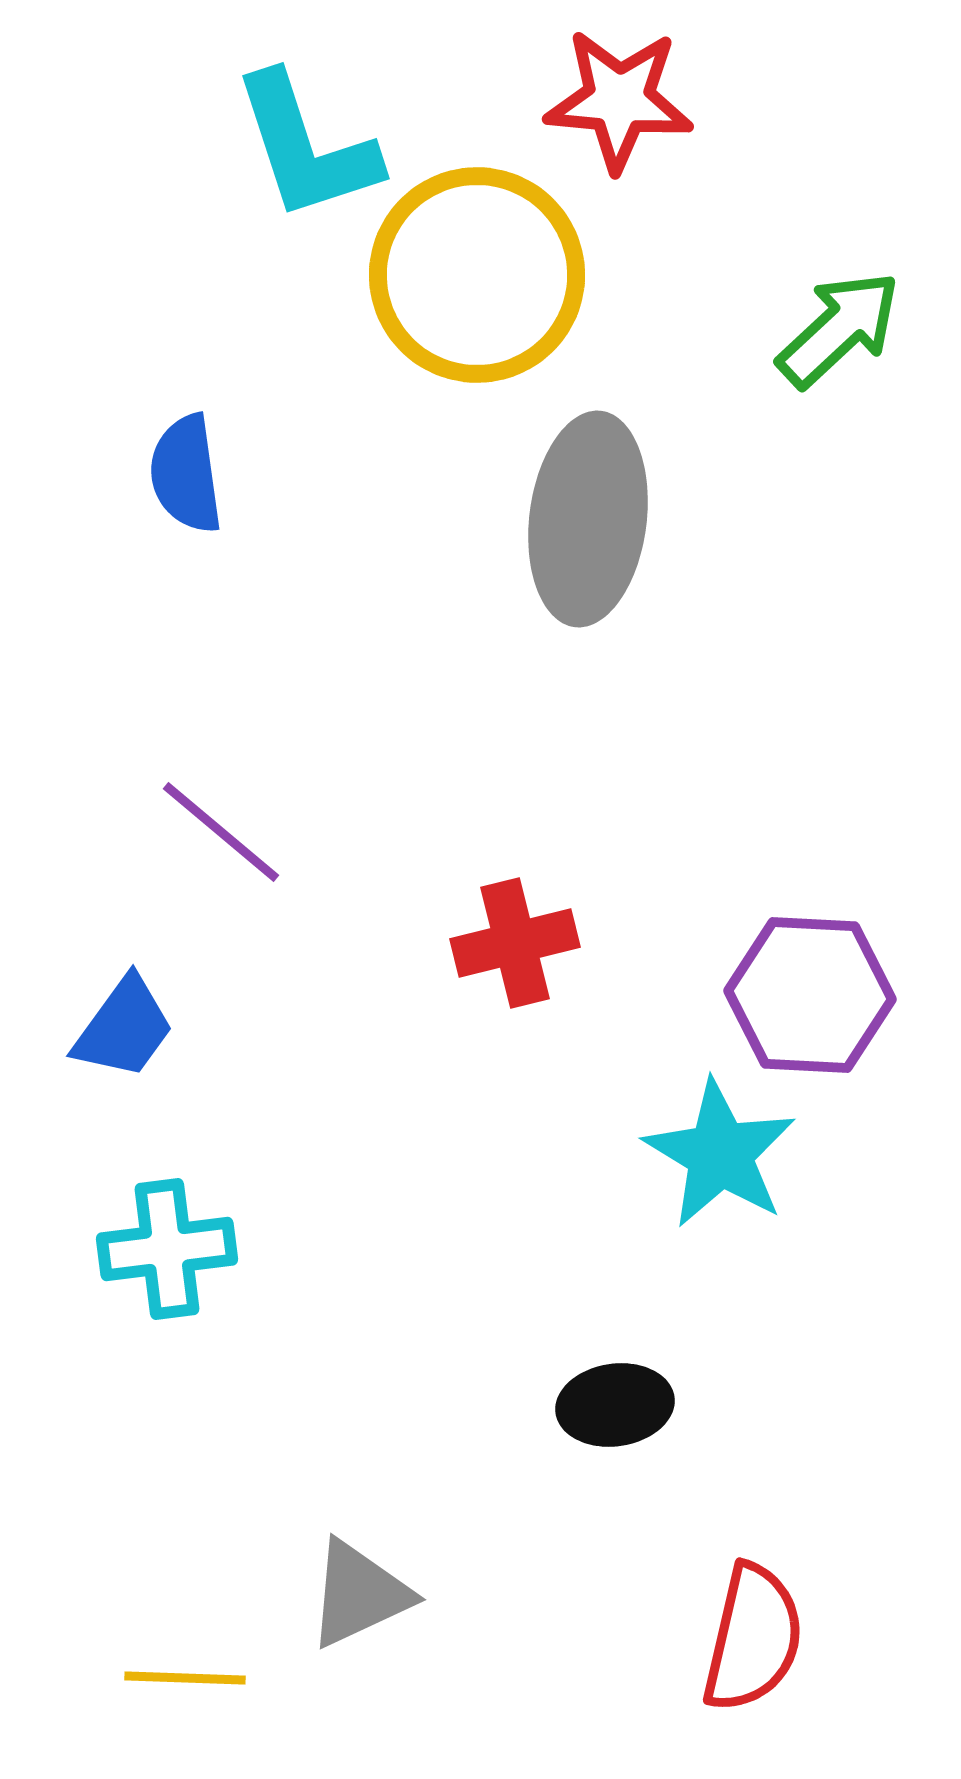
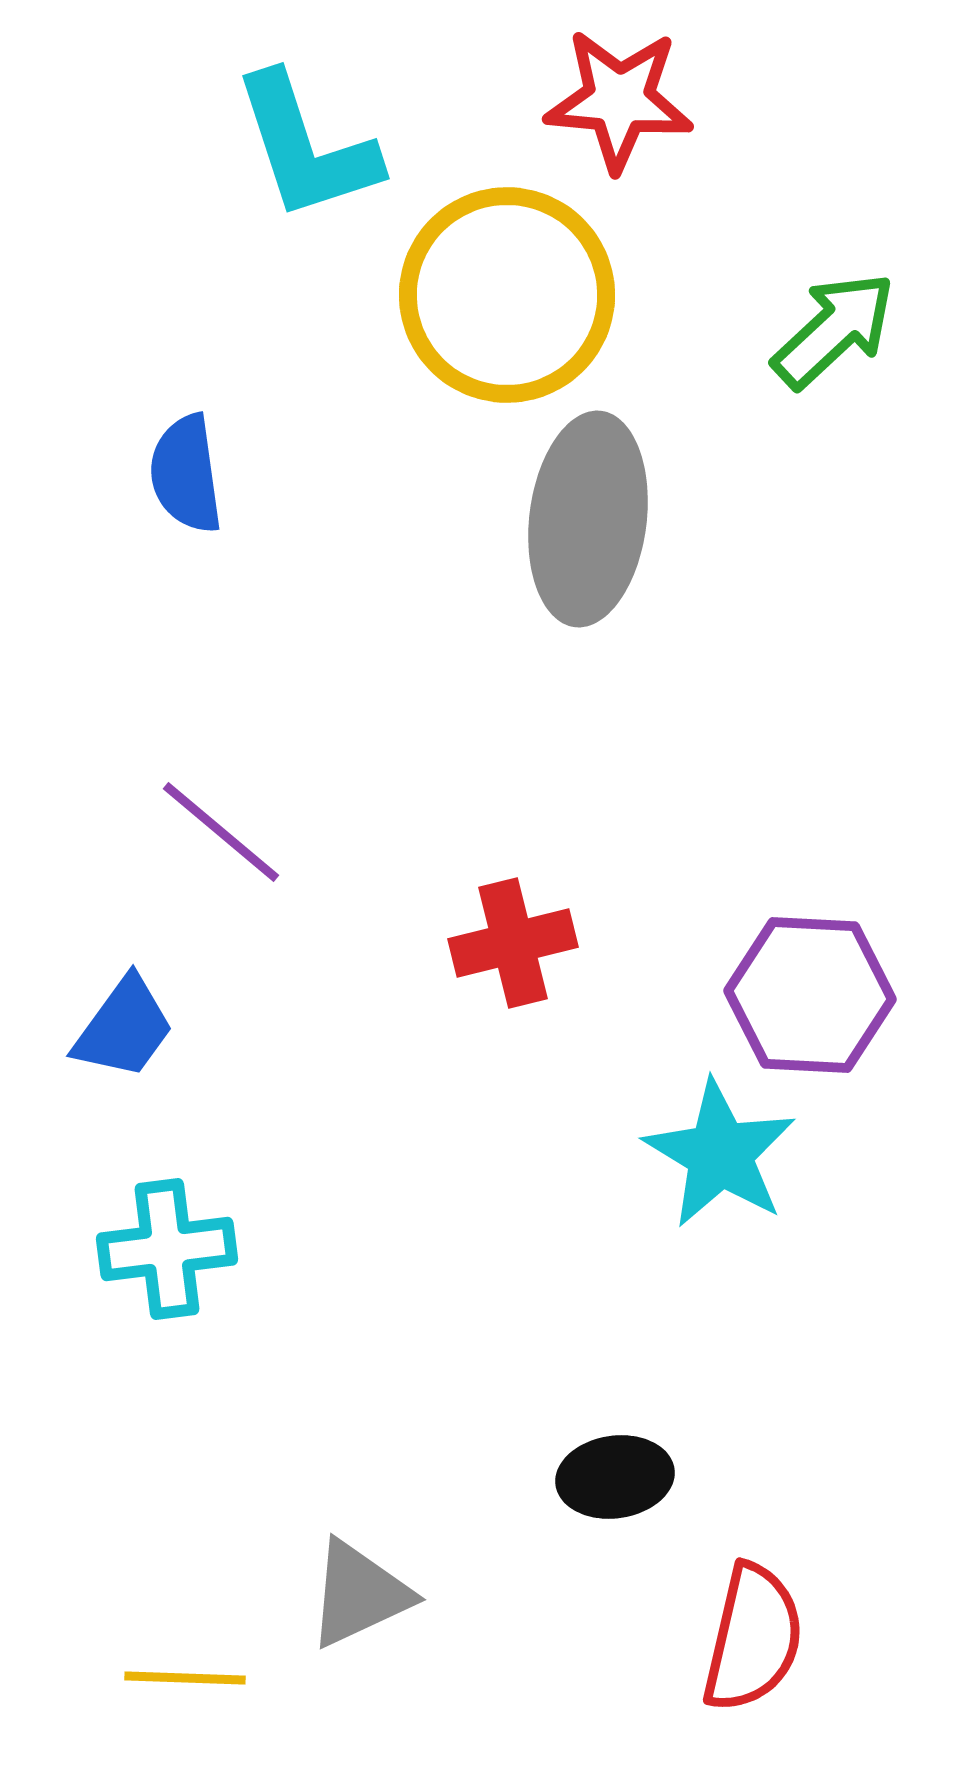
yellow circle: moved 30 px right, 20 px down
green arrow: moved 5 px left, 1 px down
red cross: moved 2 px left
black ellipse: moved 72 px down
